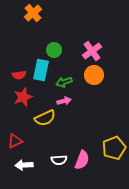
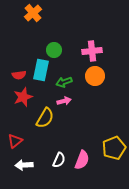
pink cross: rotated 30 degrees clockwise
orange circle: moved 1 px right, 1 px down
yellow semicircle: rotated 35 degrees counterclockwise
red triangle: rotated 14 degrees counterclockwise
white semicircle: rotated 63 degrees counterclockwise
